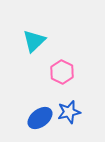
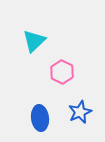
blue star: moved 11 px right; rotated 10 degrees counterclockwise
blue ellipse: rotated 60 degrees counterclockwise
